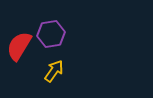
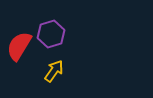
purple hexagon: rotated 8 degrees counterclockwise
